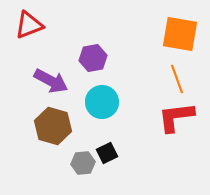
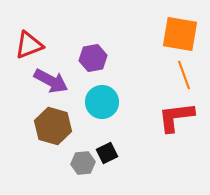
red triangle: moved 20 px down
orange line: moved 7 px right, 4 px up
